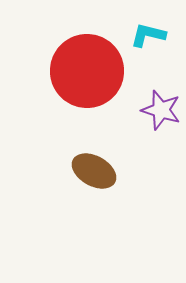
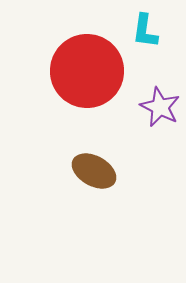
cyan L-shape: moved 3 px left, 4 px up; rotated 96 degrees counterclockwise
purple star: moved 1 px left, 3 px up; rotated 9 degrees clockwise
